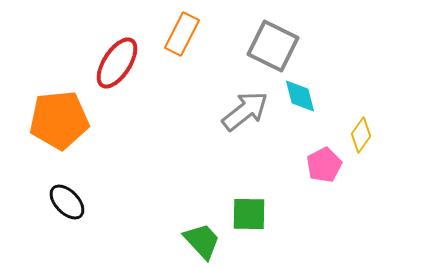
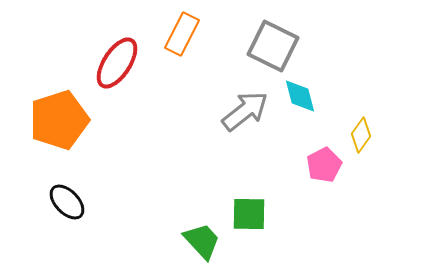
orange pentagon: rotated 12 degrees counterclockwise
